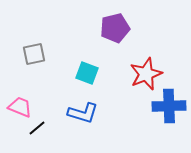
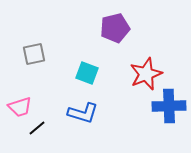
pink trapezoid: rotated 140 degrees clockwise
